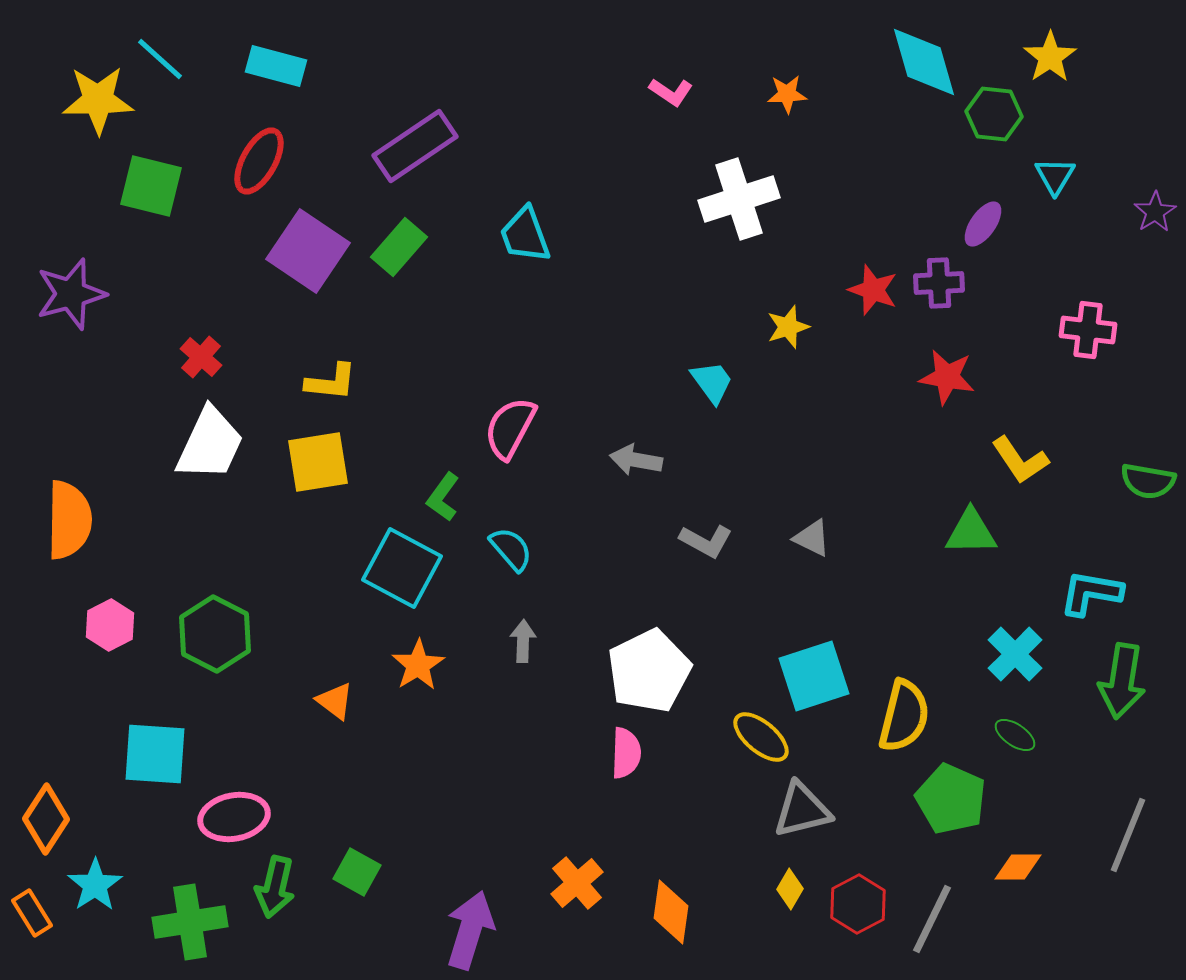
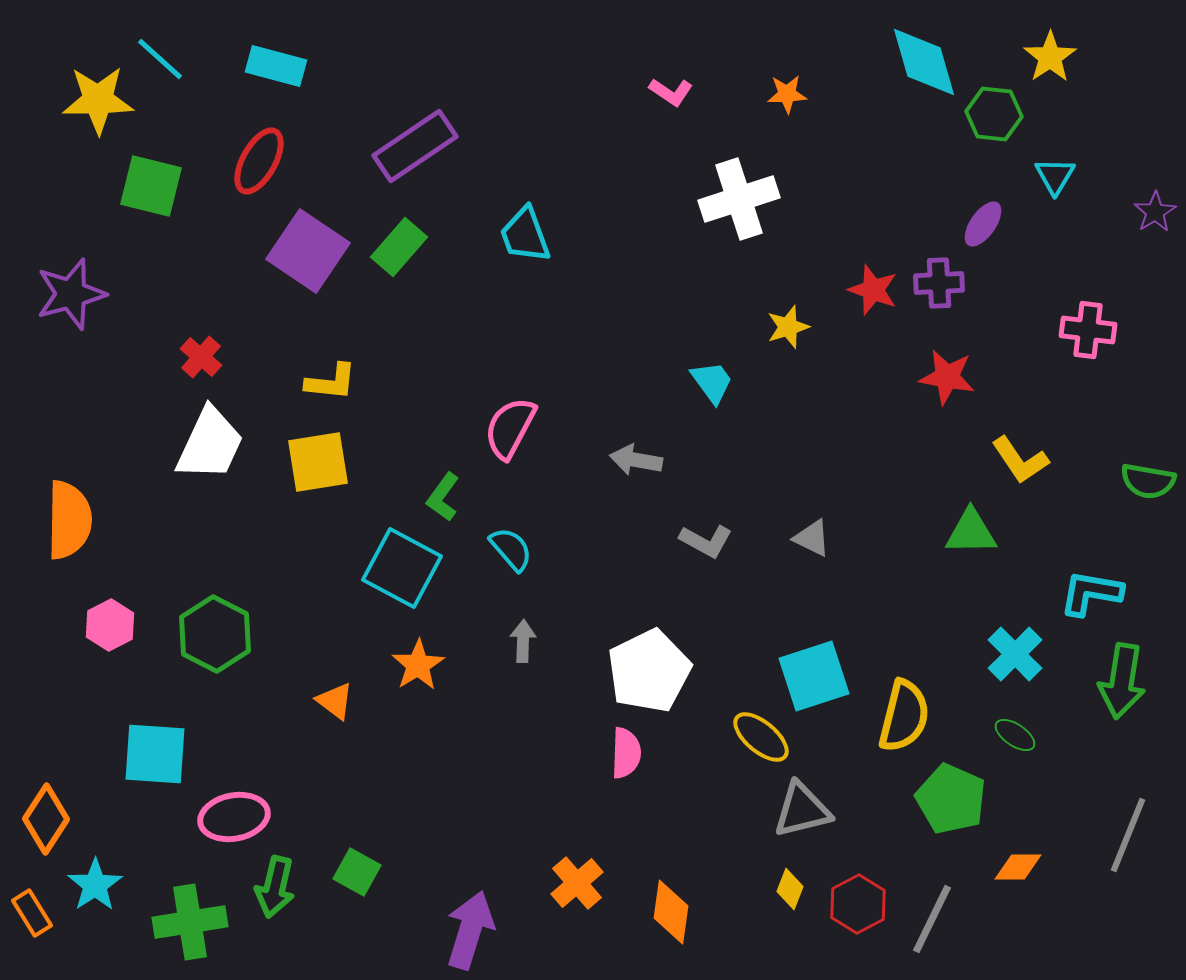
yellow diamond at (790, 889): rotated 9 degrees counterclockwise
